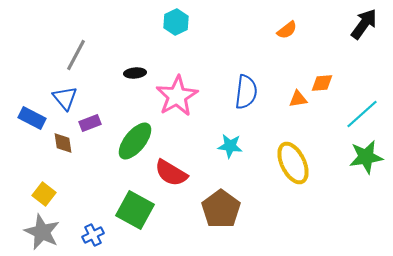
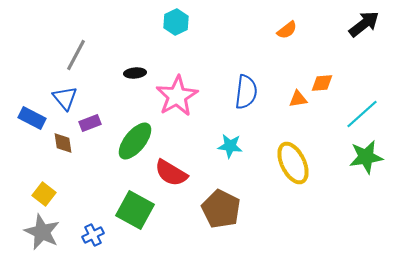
black arrow: rotated 16 degrees clockwise
brown pentagon: rotated 9 degrees counterclockwise
